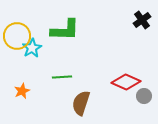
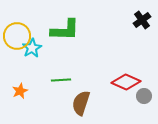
green line: moved 1 px left, 3 px down
orange star: moved 2 px left
